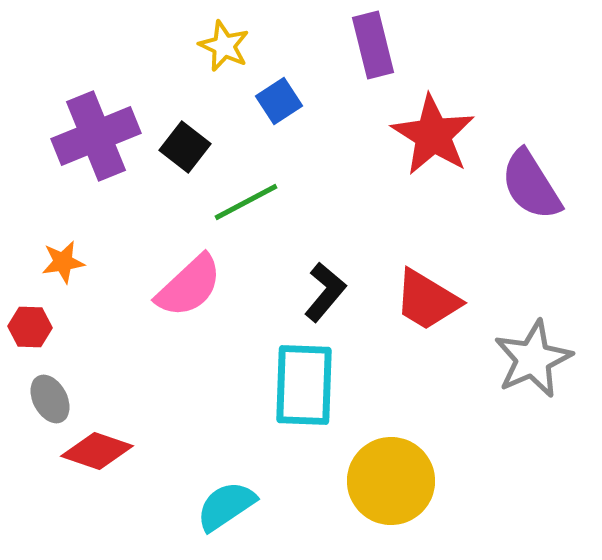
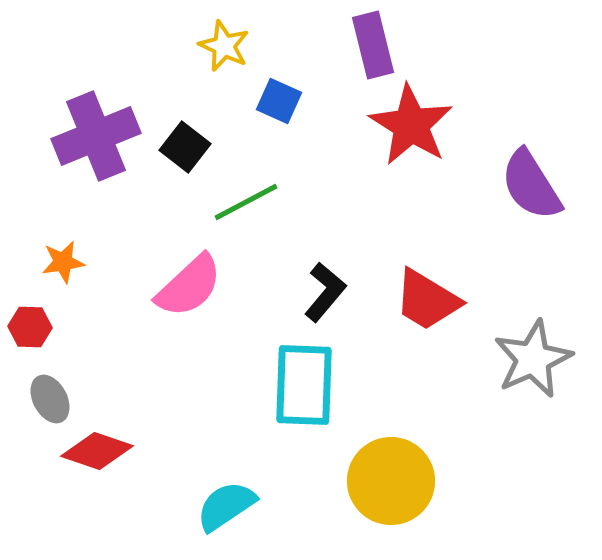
blue square: rotated 33 degrees counterclockwise
red star: moved 22 px left, 10 px up
